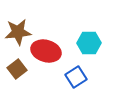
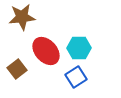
brown star: moved 4 px right, 15 px up
cyan hexagon: moved 10 px left, 5 px down
red ellipse: rotated 32 degrees clockwise
